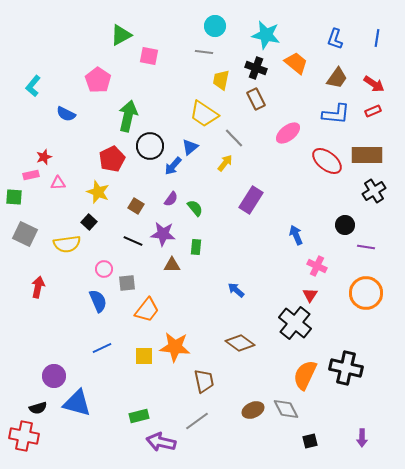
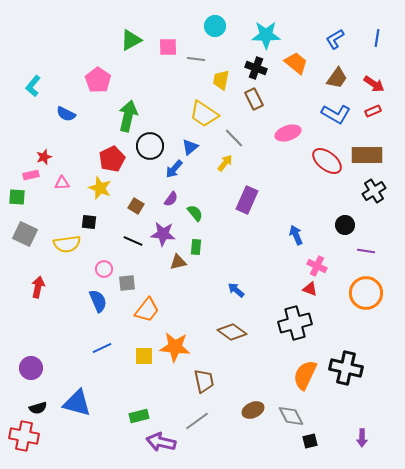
green triangle at (121, 35): moved 10 px right, 5 px down
cyan star at (266, 35): rotated 12 degrees counterclockwise
blue L-shape at (335, 39): rotated 40 degrees clockwise
gray line at (204, 52): moved 8 px left, 7 px down
pink square at (149, 56): moved 19 px right, 9 px up; rotated 12 degrees counterclockwise
brown rectangle at (256, 99): moved 2 px left
blue L-shape at (336, 114): rotated 24 degrees clockwise
pink ellipse at (288, 133): rotated 20 degrees clockwise
blue arrow at (173, 166): moved 1 px right, 3 px down
pink triangle at (58, 183): moved 4 px right
yellow star at (98, 192): moved 2 px right, 4 px up
green square at (14, 197): moved 3 px right
purple rectangle at (251, 200): moved 4 px left; rotated 8 degrees counterclockwise
green semicircle at (195, 208): moved 5 px down
black square at (89, 222): rotated 35 degrees counterclockwise
purple line at (366, 247): moved 4 px down
brown triangle at (172, 265): moved 6 px right, 3 px up; rotated 12 degrees counterclockwise
red triangle at (310, 295): moved 6 px up; rotated 42 degrees counterclockwise
black cross at (295, 323): rotated 36 degrees clockwise
brown diamond at (240, 343): moved 8 px left, 11 px up
purple circle at (54, 376): moved 23 px left, 8 px up
gray diamond at (286, 409): moved 5 px right, 7 px down
